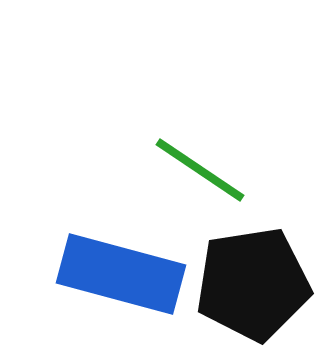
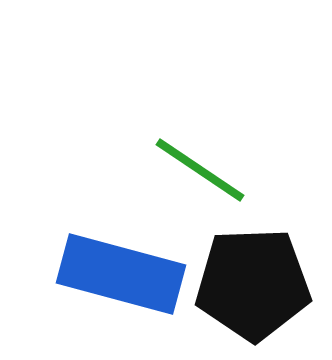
black pentagon: rotated 7 degrees clockwise
